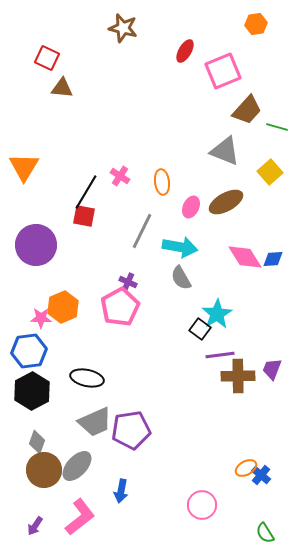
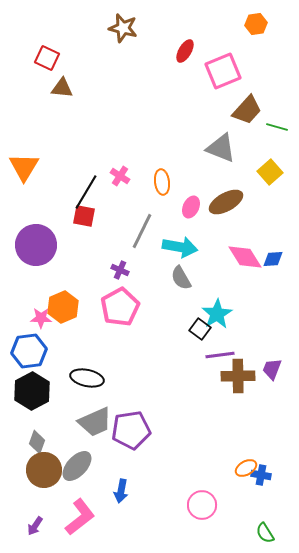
gray triangle at (225, 151): moved 4 px left, 3 px up
purple cross at (128, 282): moved 8 px left, 12 px up
blue cross at (261, 475): rotated 30 degrees counterclockwise
